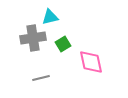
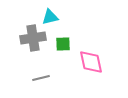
green square: rotated 28 degrees clockwise
